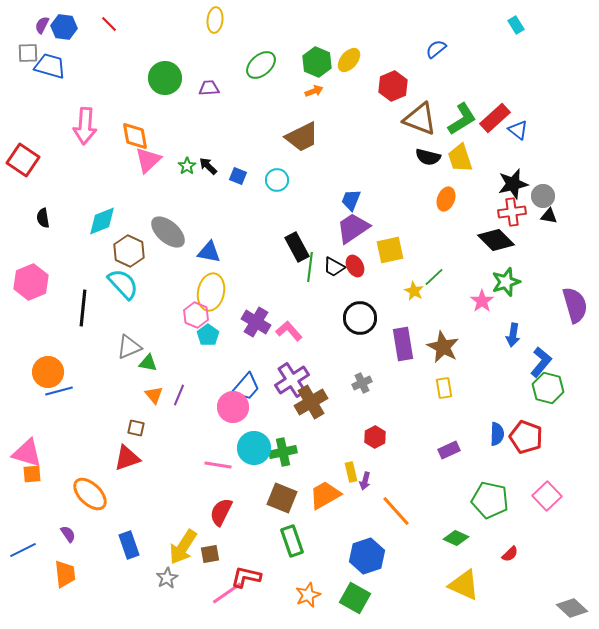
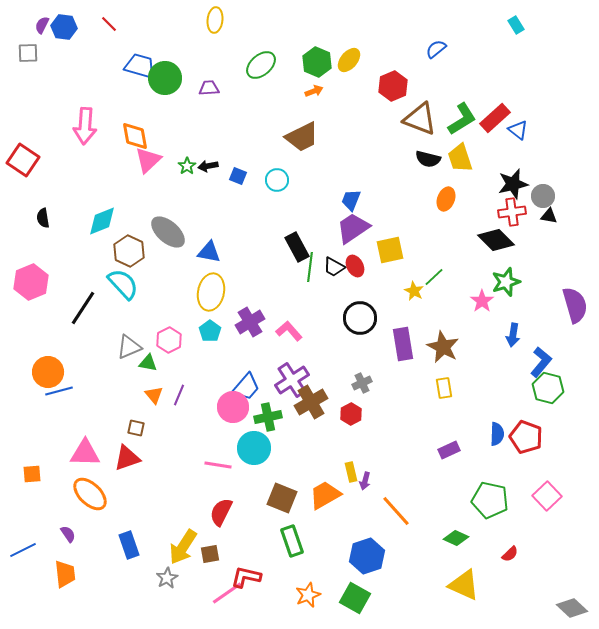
blue trapezoid at (50, 66): moved 90 px right
black semicircle at (428, 157): moved 2 px down
black arrow at (208, 166): rotated 54 degrees counterclockwise
black line at (83, 308): rotated 27 degrees clockwise
pink hexagon at (196, 315): moved 27 px left, 25 px down; rotated 10 degrees clockwise
purple cross at (256, 322): moved 6 px left; rotated 28 degrees clockwise
cyan pentagon at (208, 335): moved 2 px right, 4 px up
red hexagon at (375, 437): moved 24 px left, 23 px up
green cross at (283, 452): moved 15 px left, 35 px up
pink triangle at (27, 453): moved 58 px right; rotated 16 degrees counterclockwise
